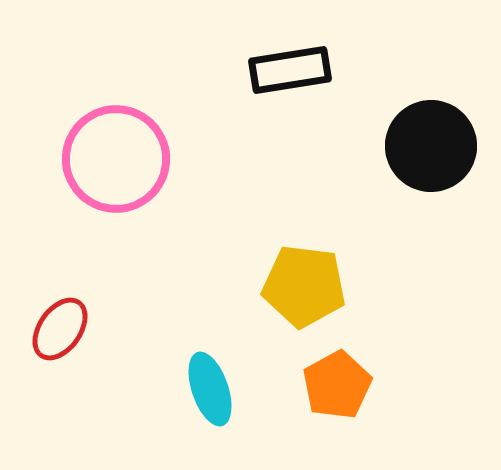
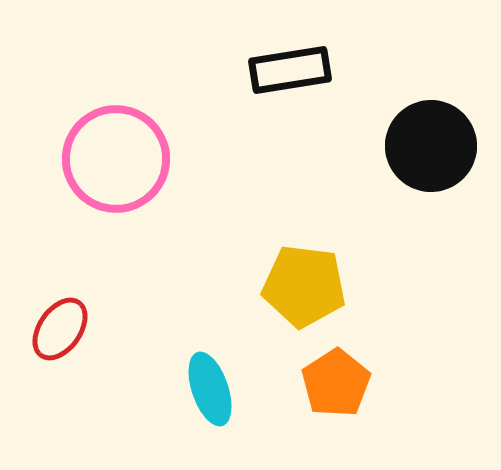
orange pentagon: moved 1 px left, 2 px up; rotated 4 degrees counterclockwise
